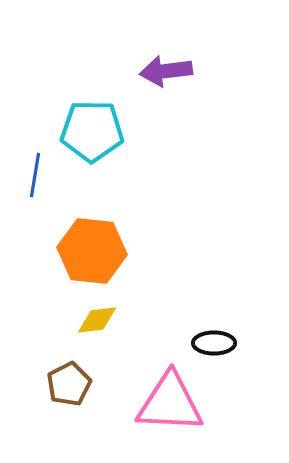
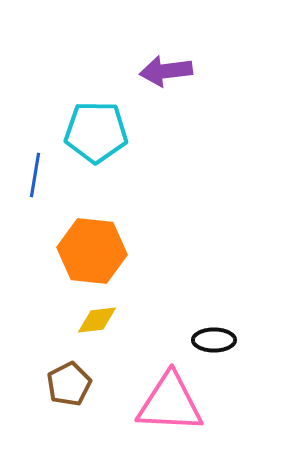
cyan pentagon: moved 4 px right, 1 px down
black ellipse: moved 3 px up
